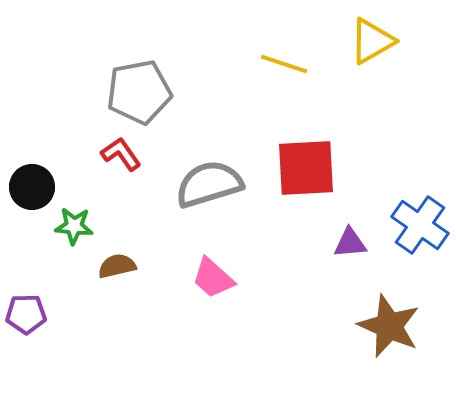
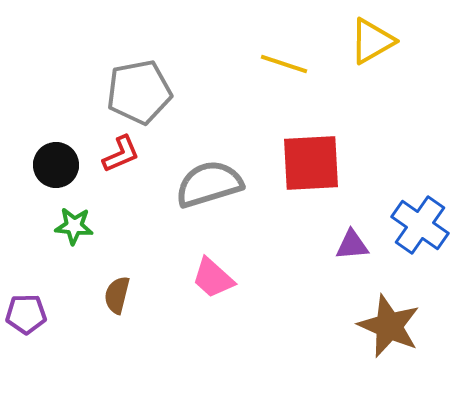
red L-shape: rotated 102 degrees clockwise
red square: moved 5 px right, 5 px up
black circle: moved 24 px right, 22 px up
purple triangle: moved 2 px right, 2 px down
brown semicircle: moved 29 px down; rotated 63 degrees counterclockwise
